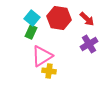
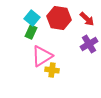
yellow cross: moved 3 px right, 1 px up
